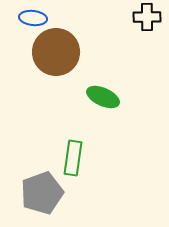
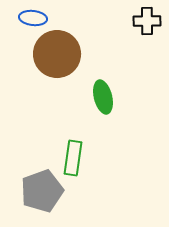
black cross: moved 4 px down
brown circle: moved 1 px right, 2 px down
green ellipse: rotated 52 degrees clockwise
gray pentagon: moved 2 px up
